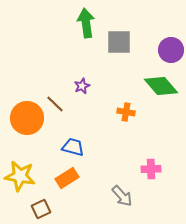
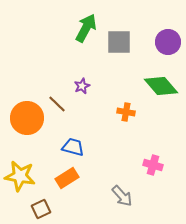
green arrow: moved 5 px down; rotated 36 degrees clockwise
purple circle: moved 3 px left, 8 px up
brown line: moved 2 px right
pink cross: moved 2 px right, 4 px up; rotated 18 degrees clockwise
